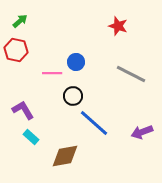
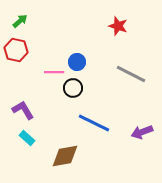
blue circle: moved 1 px right
pink line: moved 2 px right, 1 px up
black circle: moved 8 px up
blue line: rotated 16 degrees counterclockwise
cyan rectangle: moved 4 px left, 1 px down
